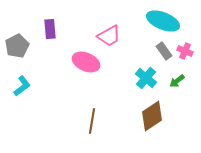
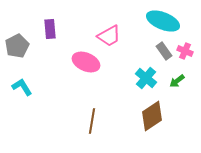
cyan L-shape: moved 1 px down; rotated 85 degrees counterclockwise
